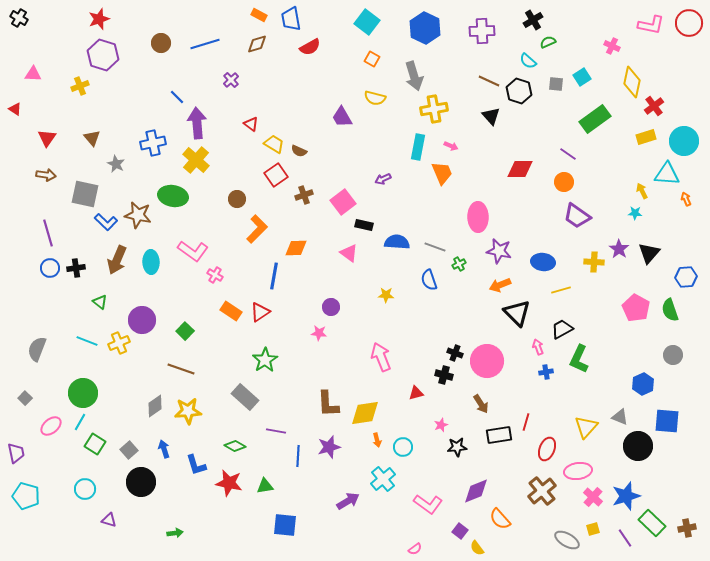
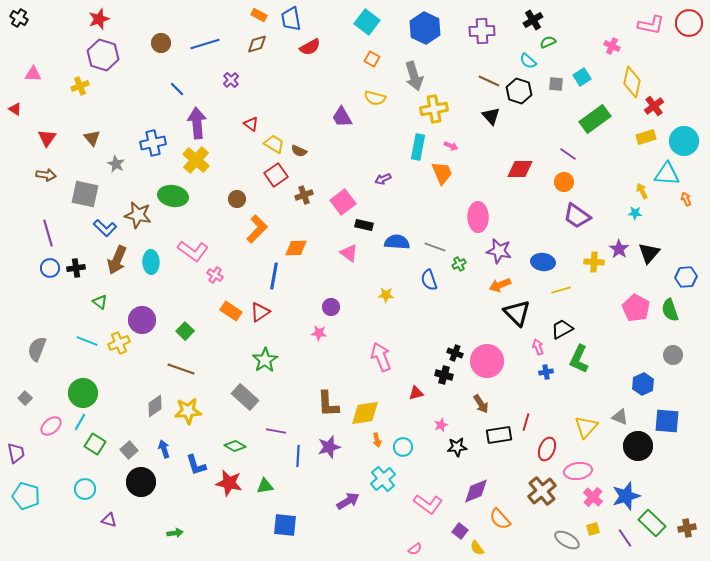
blue line at (177, 97): moved 8 px up
blue L-shape at (106, 222): moved 1 px left, 6 px down
